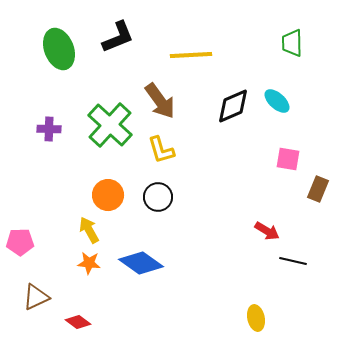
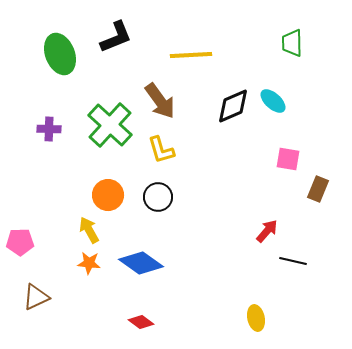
black L-shape: moved 2 px left
green ellipse: moved 1 px right, 5 px down
cyan ellipse: moved 4 px left
red arrow: rotated 80 degrees counterclockwise
red diamond: moved 63 px right
